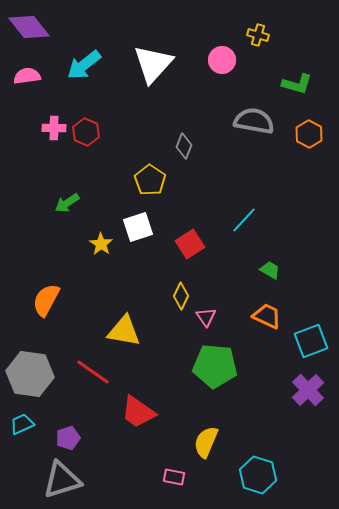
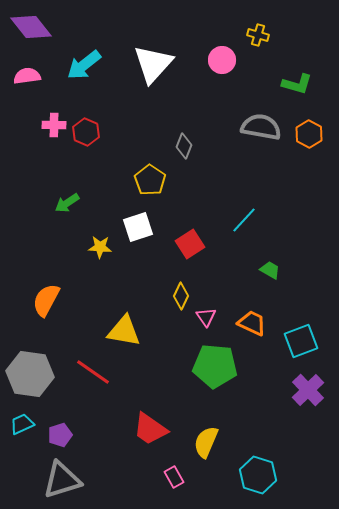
purple diamond: moved 2 px right
gray semicircle: moved 7 px right, 6 px down
pink cross: moved 3 px up
yellow star: moved 1 px left, 3 px down; rotated 30 degrees counterclockwise
orange trapezoid: moved 15 px left, 7 px down
cyan square: moved 10 px left
red trapezoid: moved 12 px right, 17 px down
purple pentagon: moved 8 px left, 3 px up
pink rectangle: rotated 50 degrees clockwise
